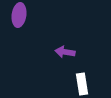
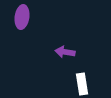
purple ellipse: moved 3 px right, 2 px down
